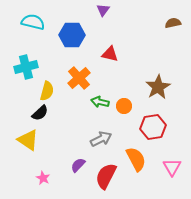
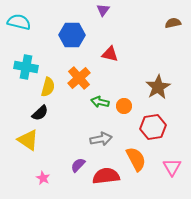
cyan semicircle: moved 14 px left
cyan cross: rotated 25 degrees clockwise
yellow semicircle: moved 1 px right, 4 px up
gray arrow: rotated 15 degrees clockwise
red semicircle: rotated 56 degrees clockwise
